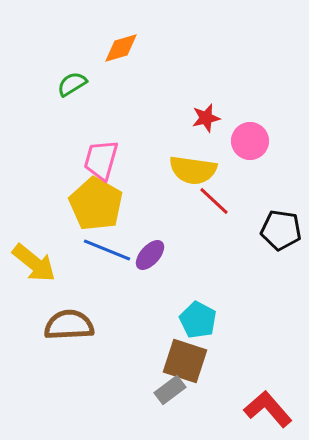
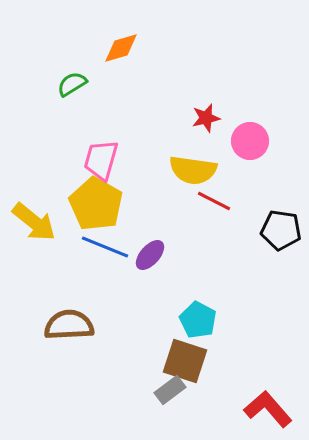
red line: rotated 16 degrees counterclockwise
blue line: moved 2 px left, 3 px up
yellow arrow: moved 41 px up
